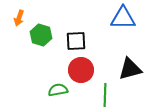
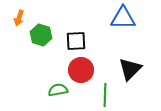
black triangle: rotated 30 degrees counterclockwise
